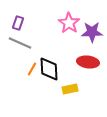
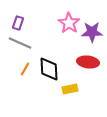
orange line: moved 7 px left
